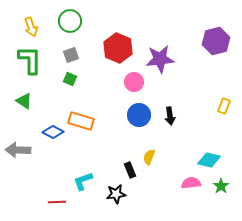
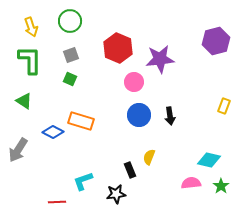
gray arrow: rotated 60 degrees counterclockwise
